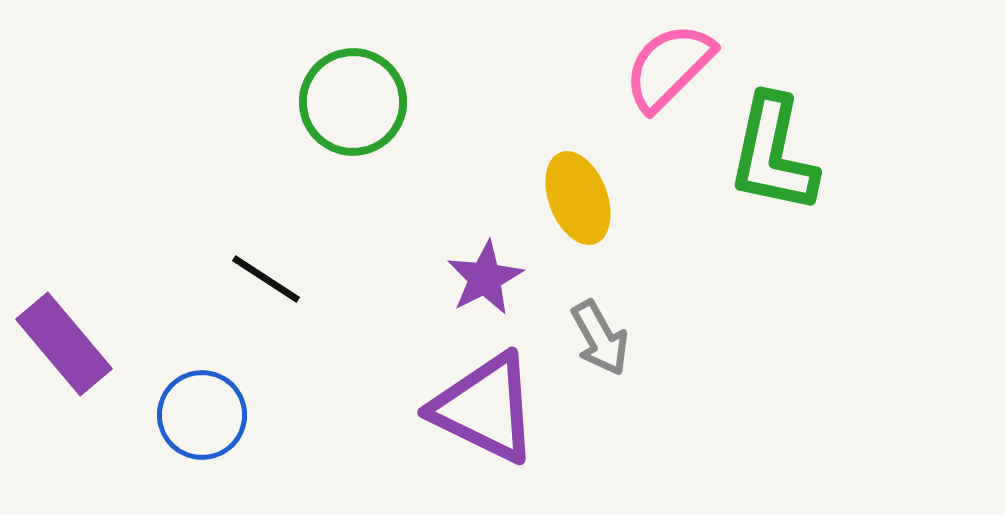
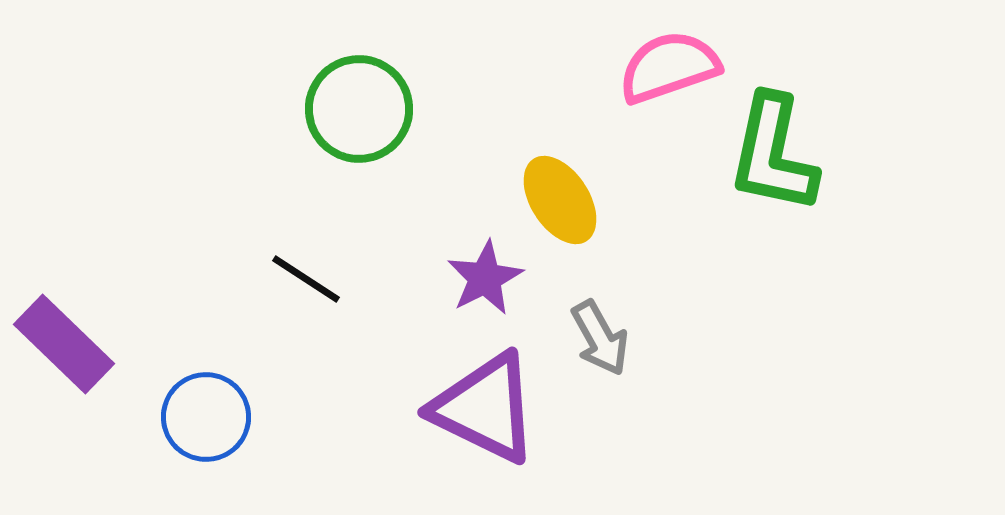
pink semicircle: rotated 26 degrees clockwise
green circle: moved 6 px right, 7 px down
yellow ellipse: moved 18 px left, 2 px down; rotated 12 degrees counterclockwise
black line: moved 40 px right
purple rectangle: rotated 6 degrees counterclockwise
blue circle: moved 4 px right, 2 px down
